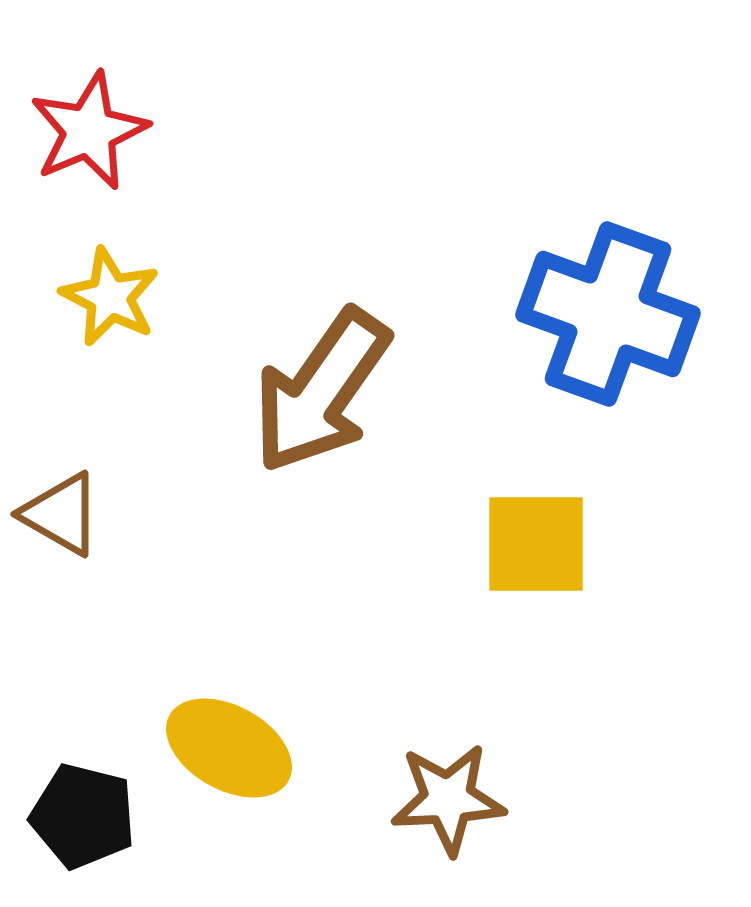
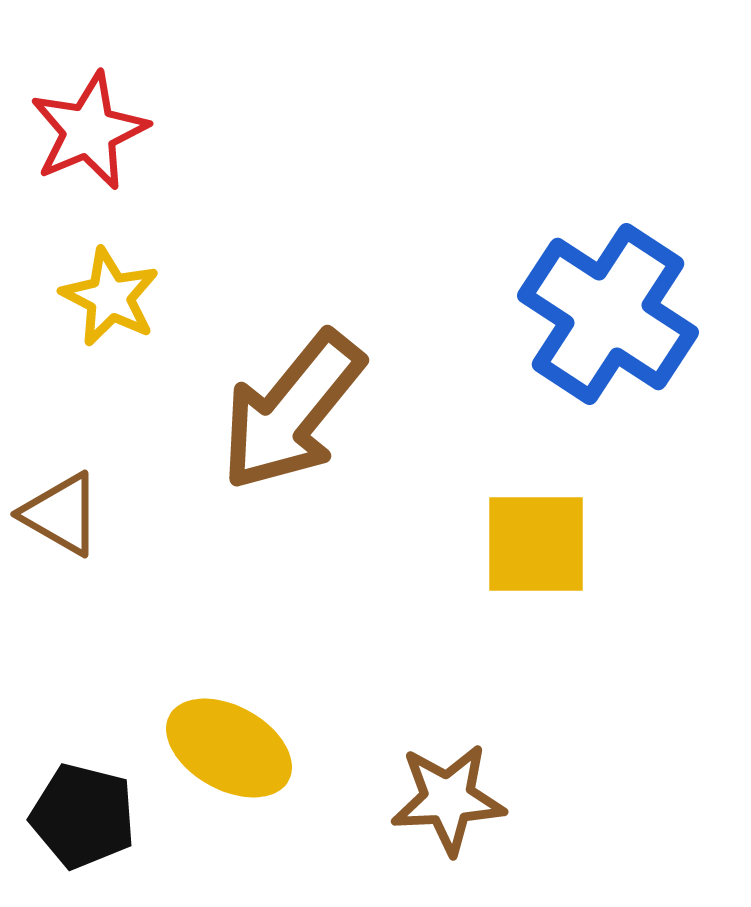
blue cross: rotated 13 degrees clockwise
brown arrow: moved 29 px left, 20 px down; rotated 4 degrees clockwise
